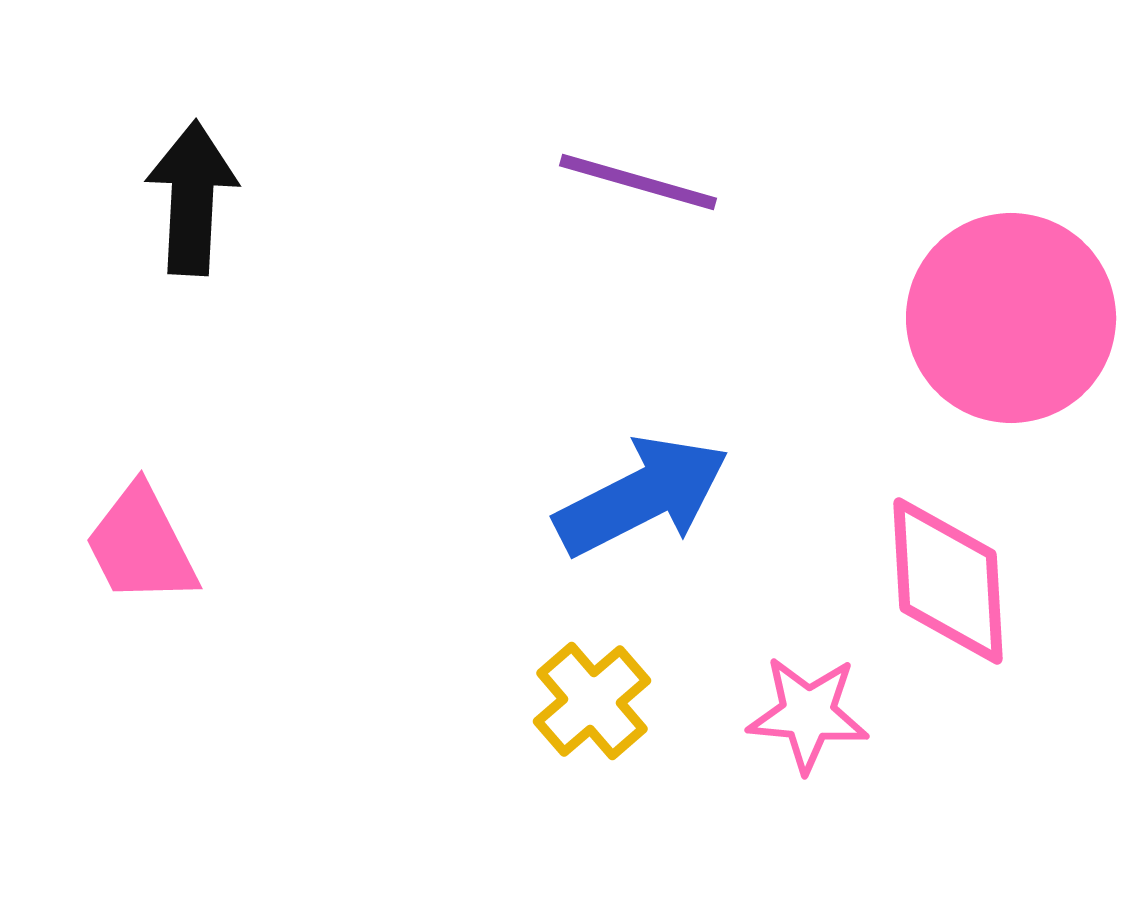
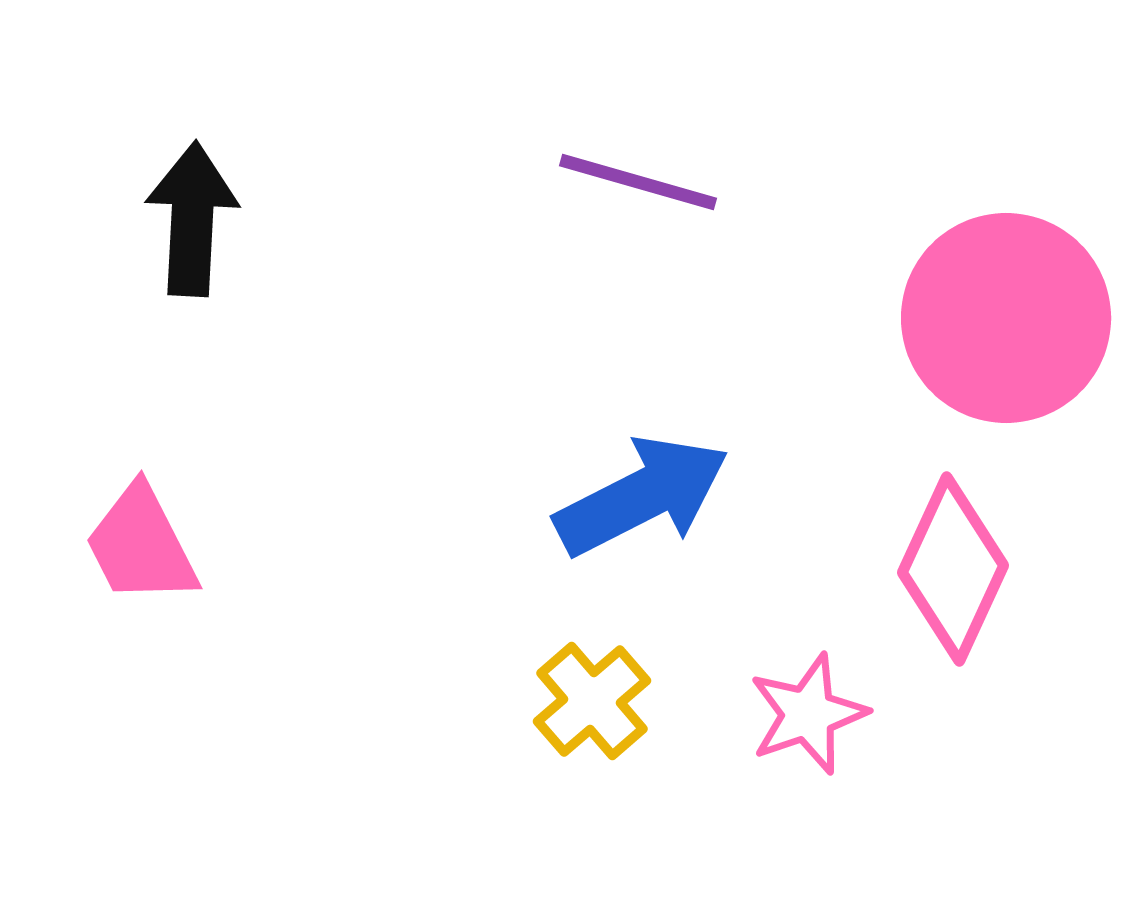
black arrow: moved 21 px down
pink circle: moved 5 px left
pink diamond: moved 5 px right, 12 px up; rotated 28 degrees clockwise
pink star: rotated 24 degrees counterclockwise
